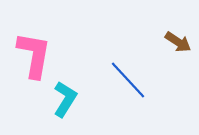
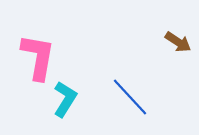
pink L-shape: moved 4 px right, 2 px down
blue line: moved 2 px right, 17 px down
